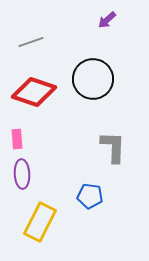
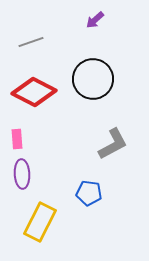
purple arrow: moved 12 px left
red diamond: rotated 9 degrees clockwise
gray L-shape: moved 3 px up; rotated 60 degrees clockwise
blue pentagon: moved 1 px left, 3 px up
